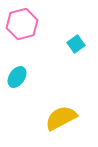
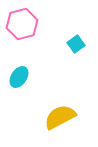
cyan ellipse: moved 2 px right
yellow semicircle: moved 1 px left, 1 px up
